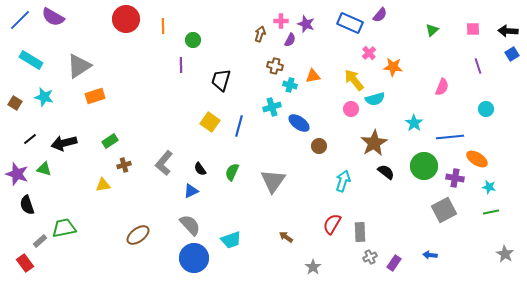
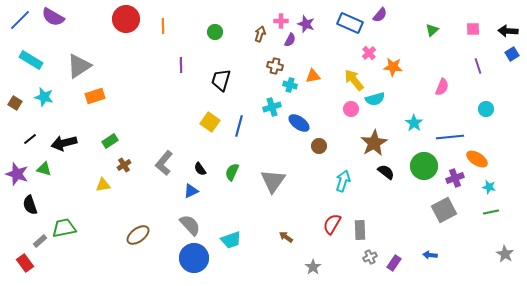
green circle at (193, 40): moved 22 px right, 8 px up
brown cross at (124, 165): rotated 16 degrees counterclockwise
purple cross at (455, 178): rotated 30 degrees counterclockwise
black semicircle at (27, 205): moved 3 px right
gray rectangle at (360, 232): moved 2 px up
